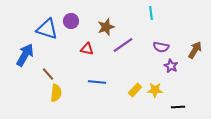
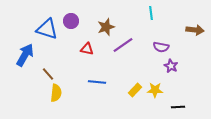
brown arrow: moved 20 px up; rotated 66 degrees clockwise
